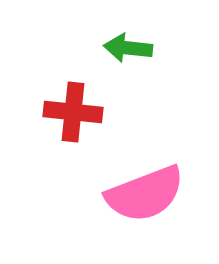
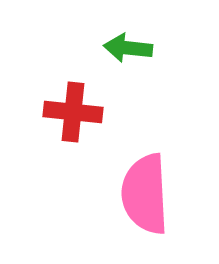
pink semicircle: rotated 108 degrees clockwise
